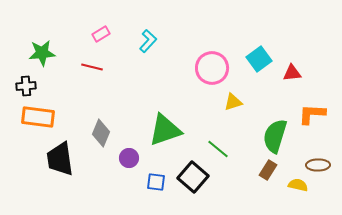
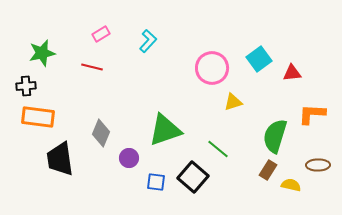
green star: rotated 8 degrees counterclockwise
yellow semicircle: moved 7 px left
